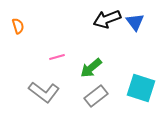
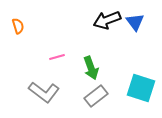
black arrow: moved 1 px down
green arrow: rotated 70 degrees counterclockwise
